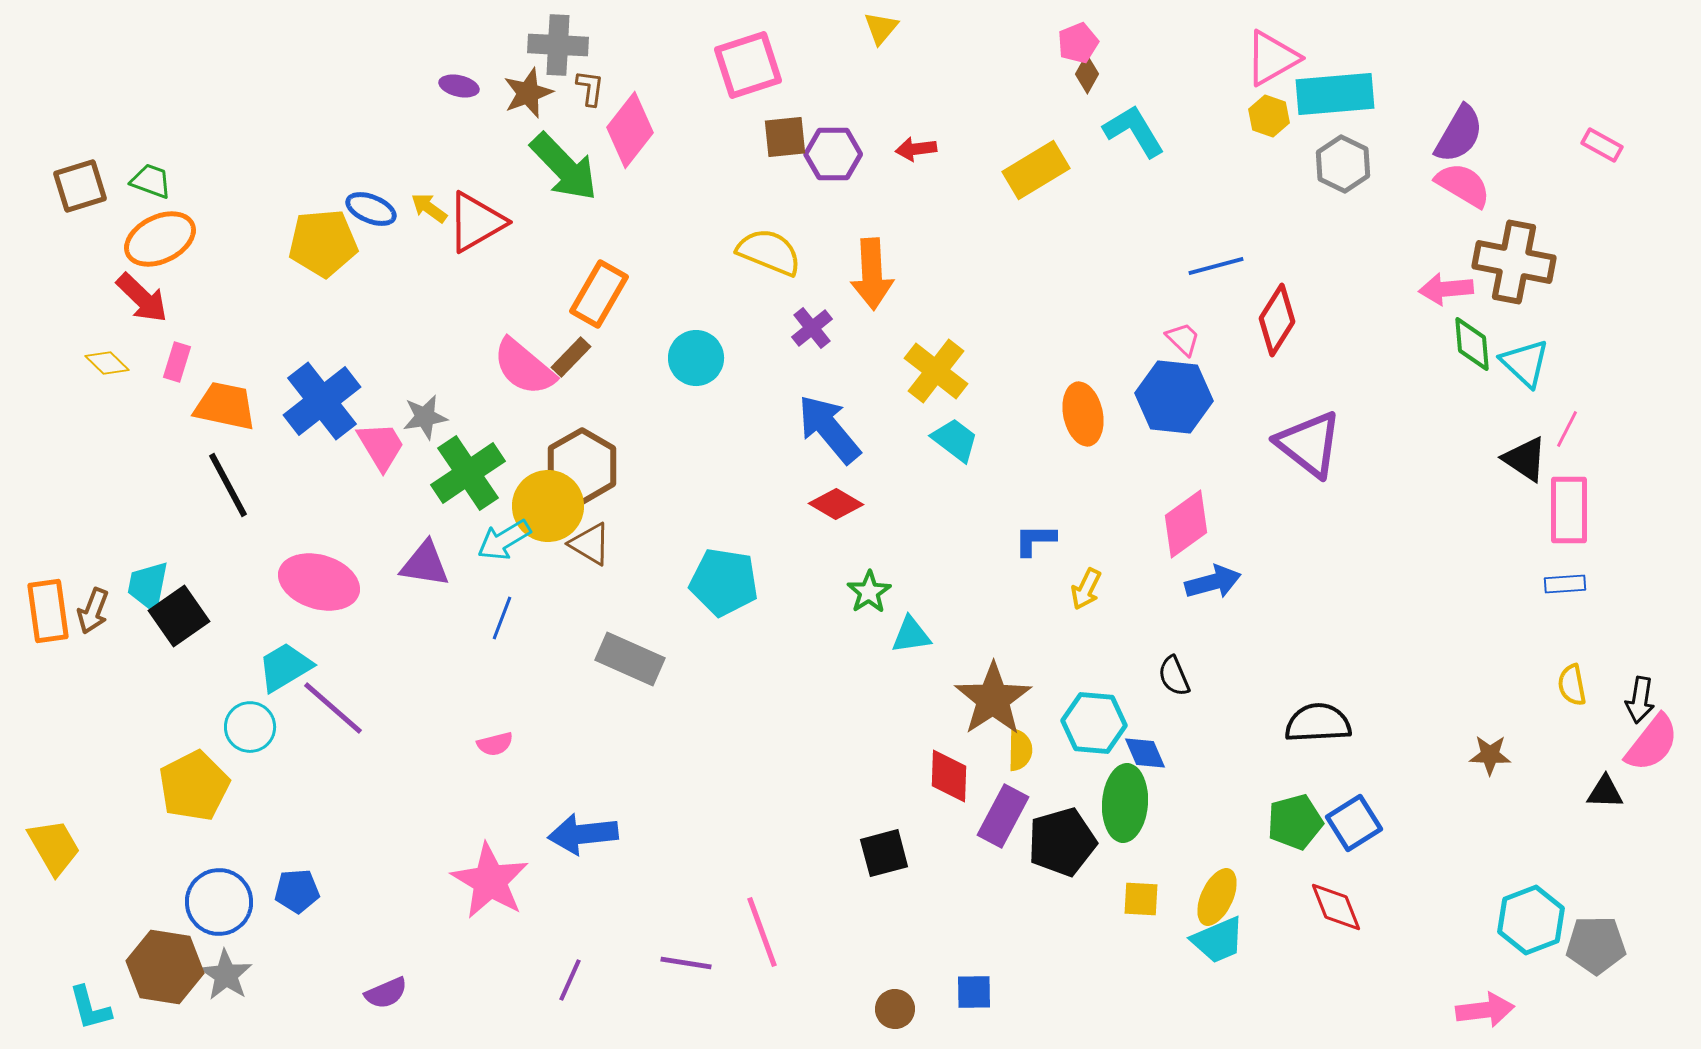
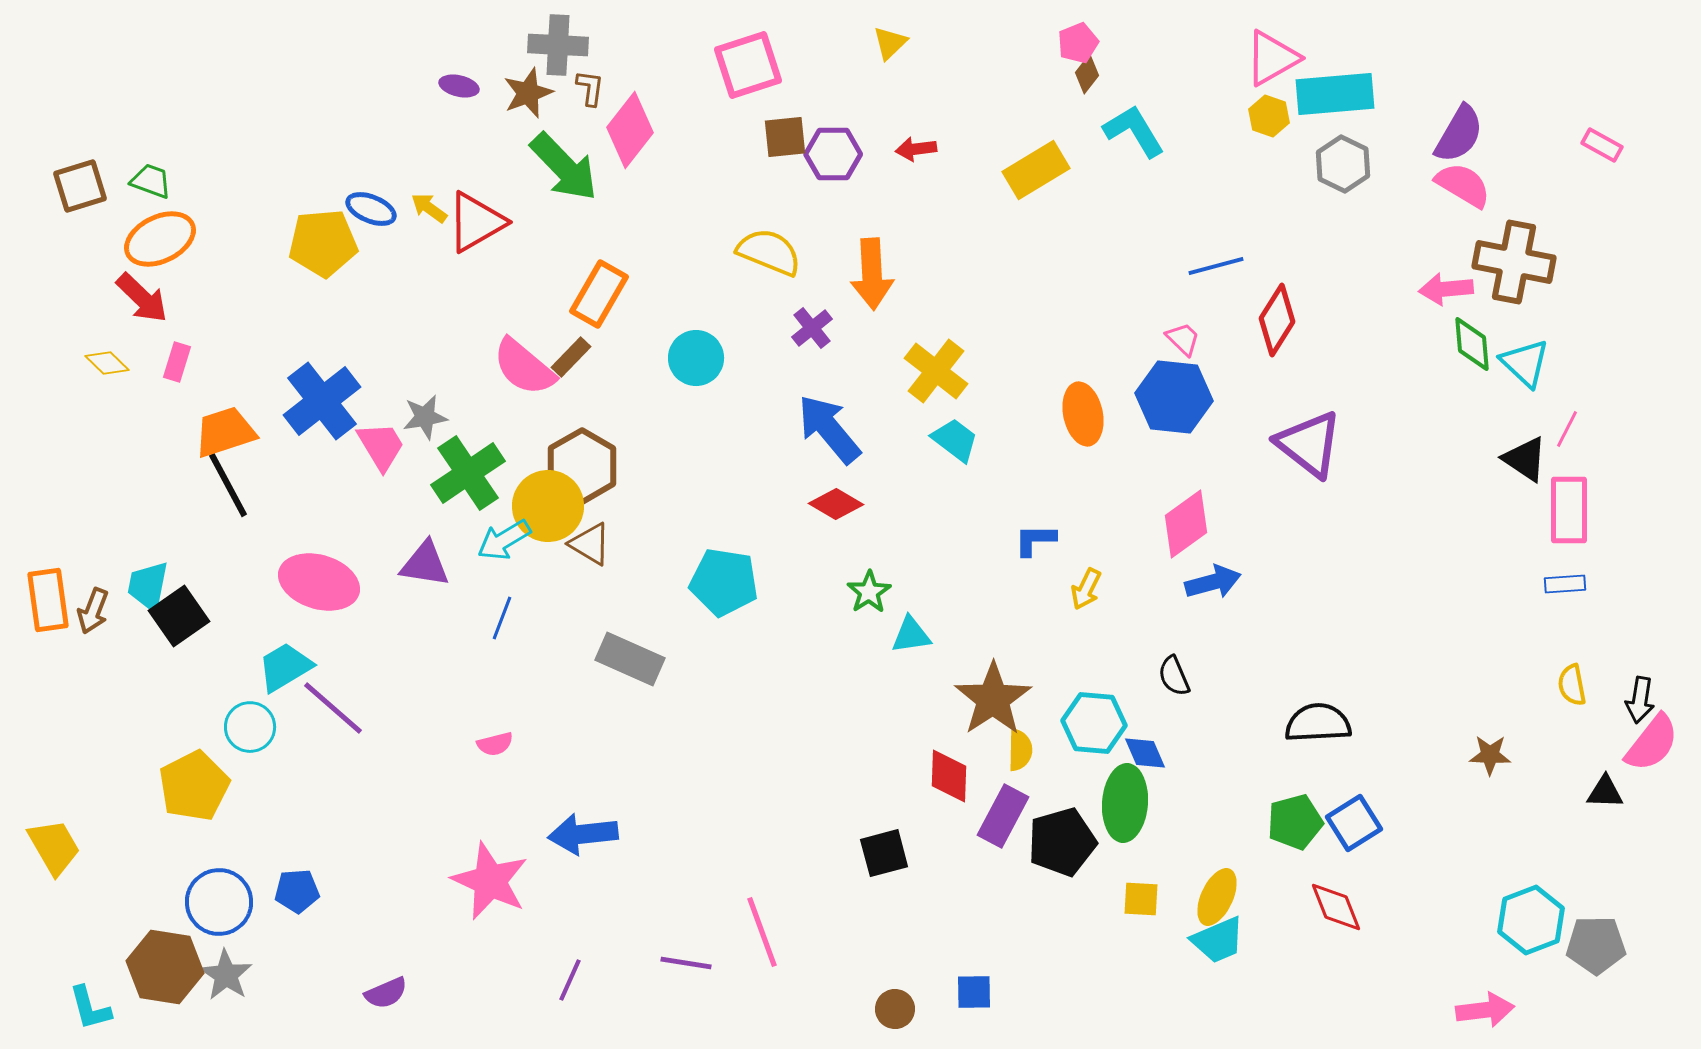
yellow triangle at (881, 28): moved 9 px right, 15 px down; rotated 6 degrees clockwise
brown diamond at (1087, 74): rotated 9 degrees clockwise
orange trapezoid at (225, 406): moved 26 px down; rotated 30 degrees counterclockwise
orange rectangle at (48, 611): moved 11 px up
pink star at (490, 881): rotated 6 degrees counterclockwise
